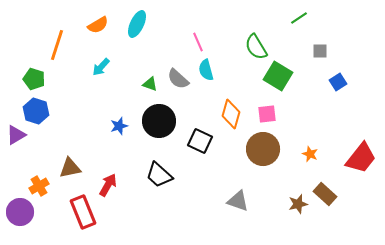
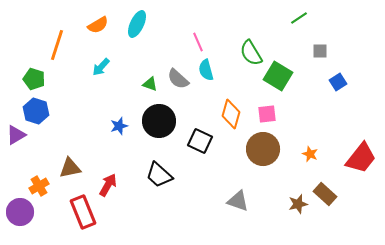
green semicircle: moved 5 px left, 6 px down
